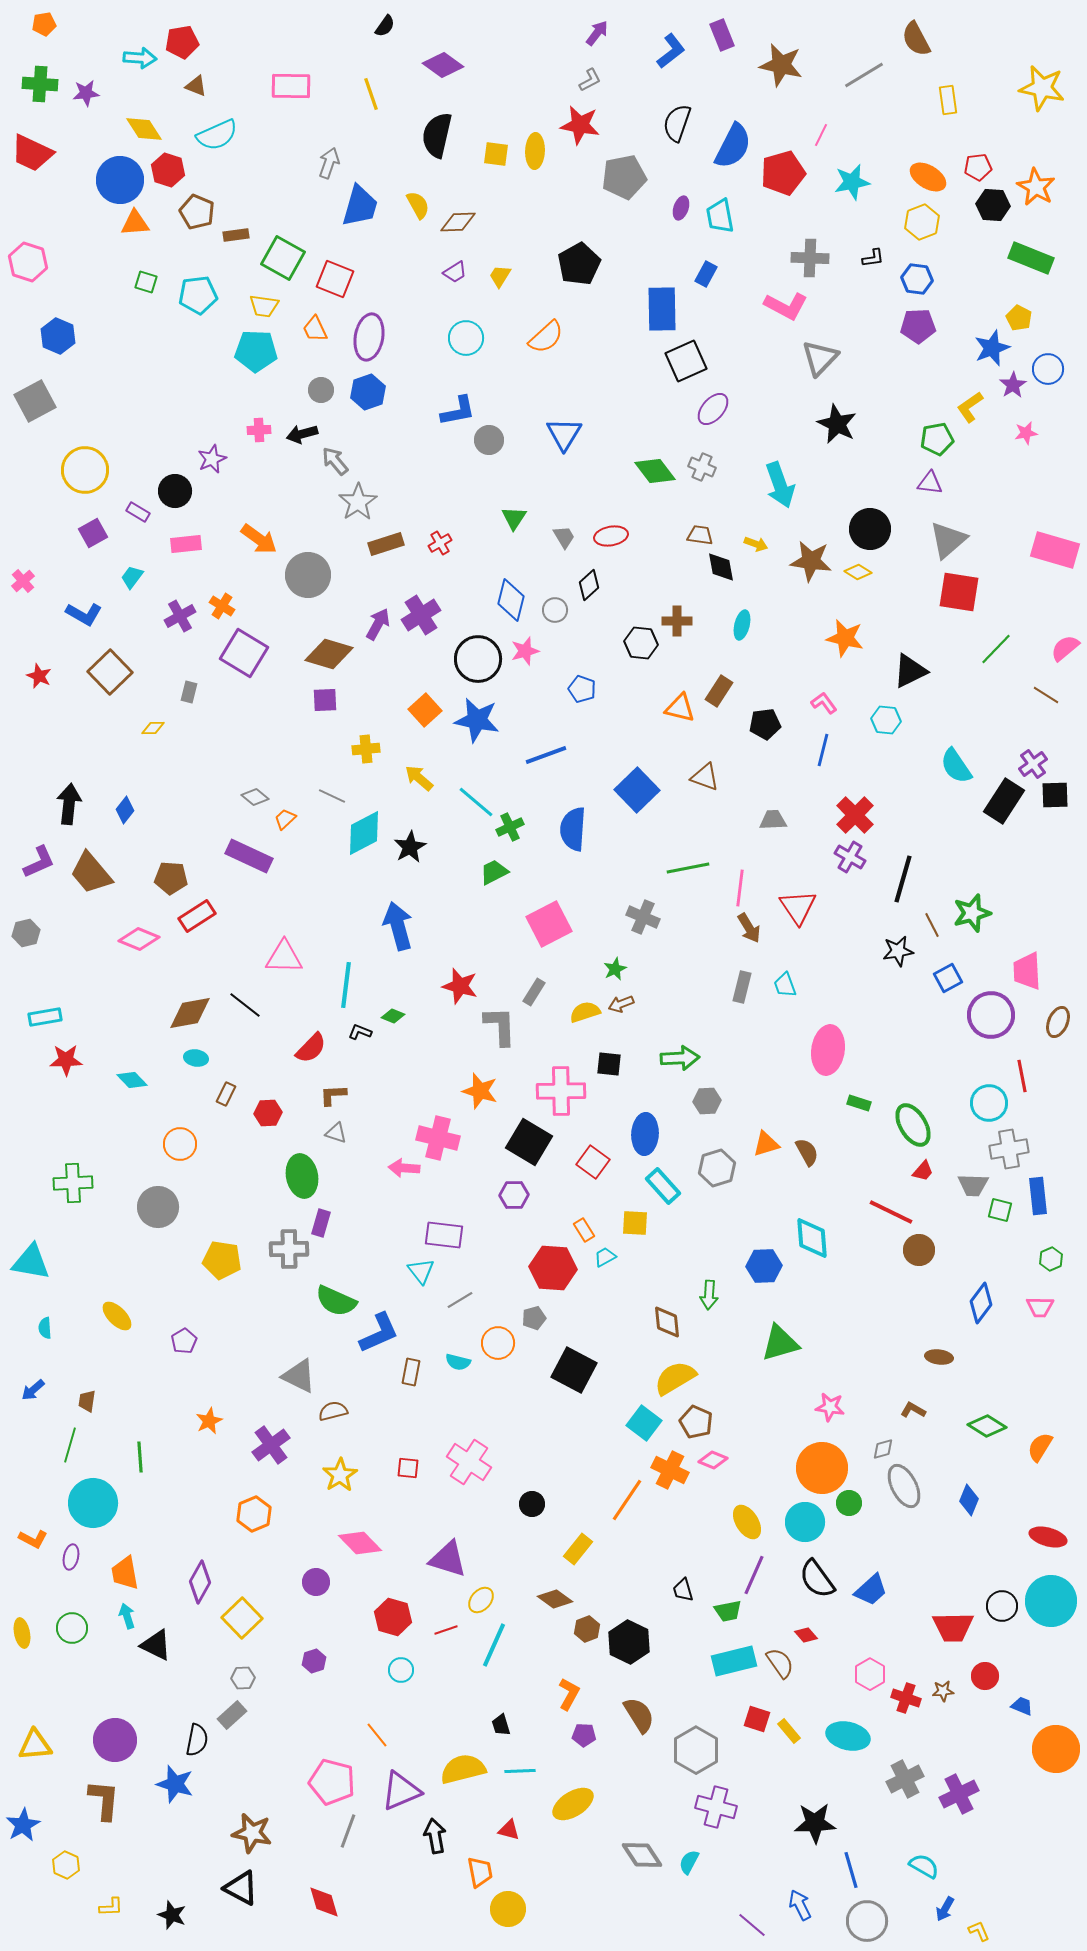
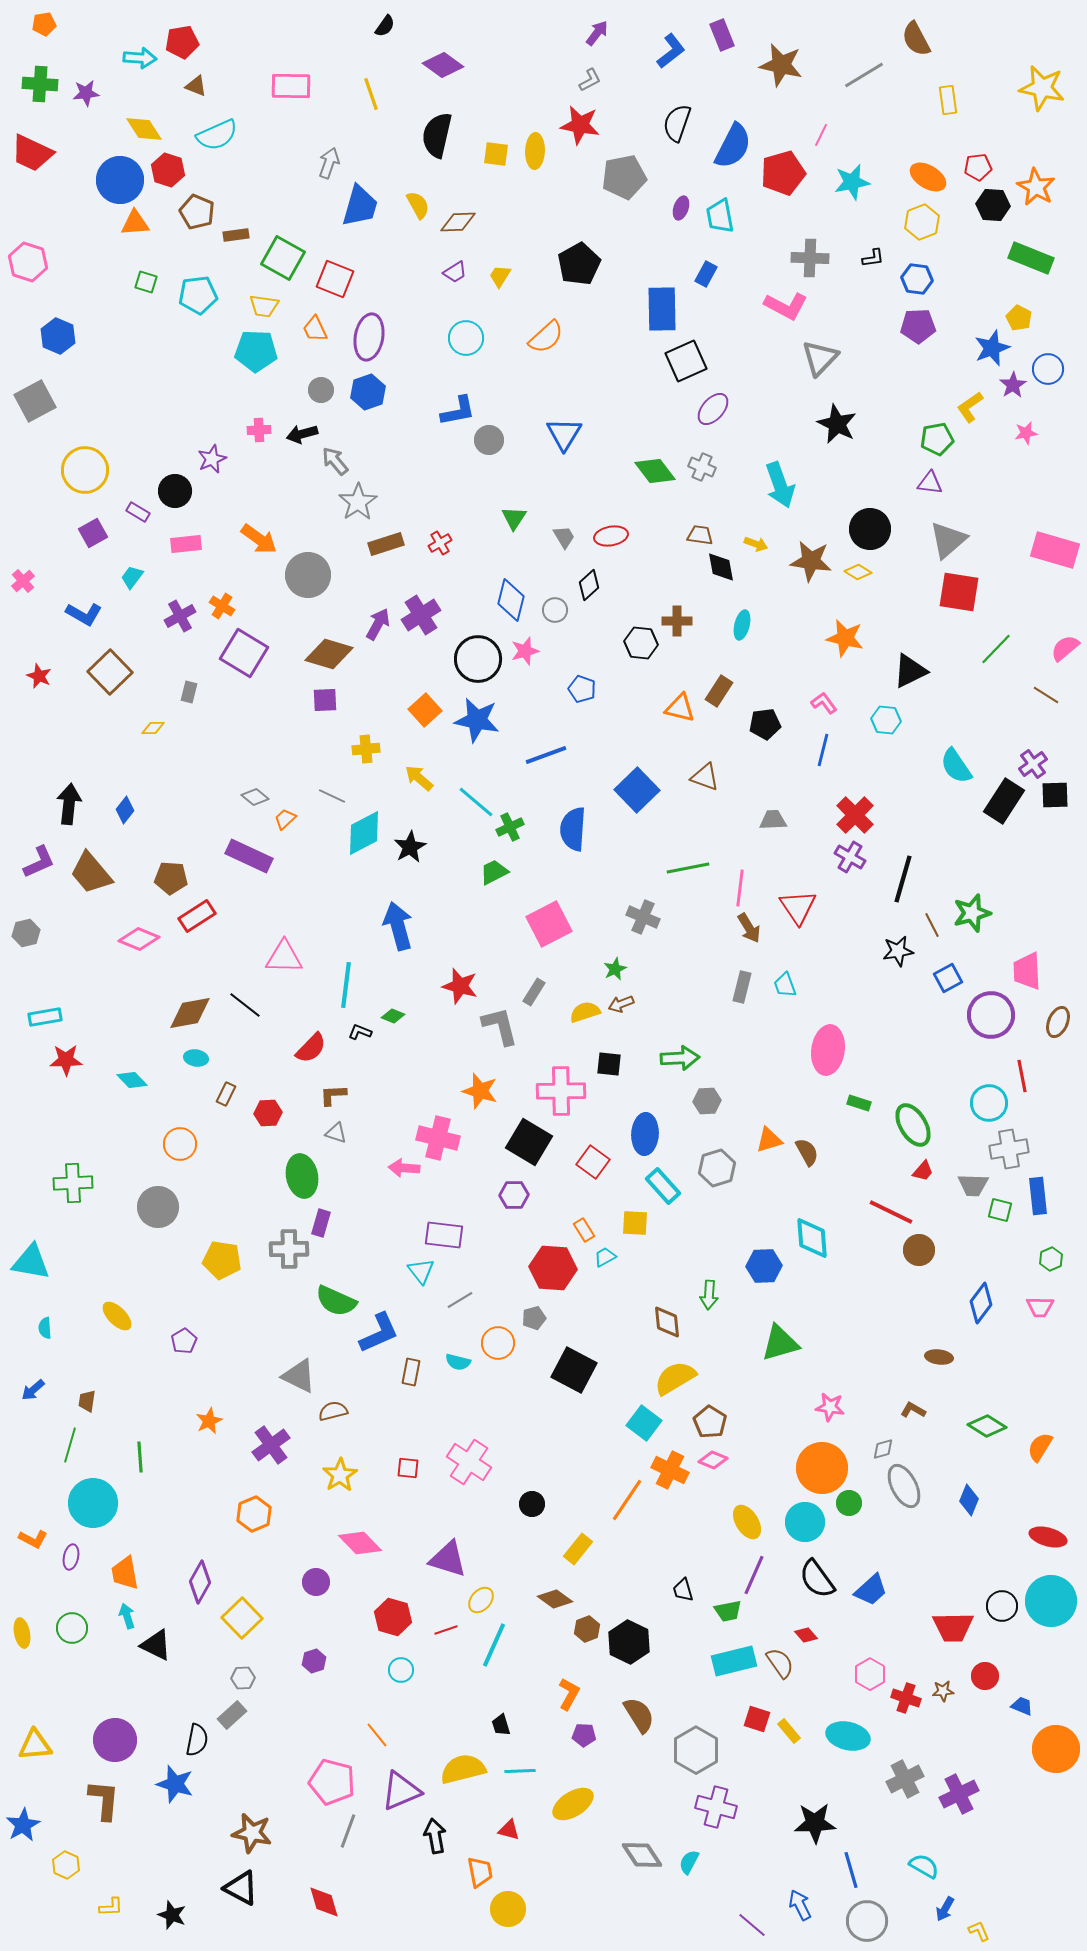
gray L-shape at (500, 1026): rotated 12 degrees counterclockwise
orange triangle at (766, 1144): moved 3 px right, 4 px up
brown pentagon at (696, 1422): moved 14 px right; rotated 8 degrees clockwise
